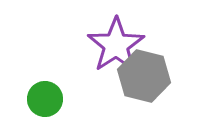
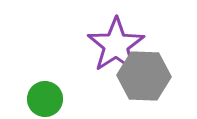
gray hexagon: rotated 12 degrees counterclockwise
